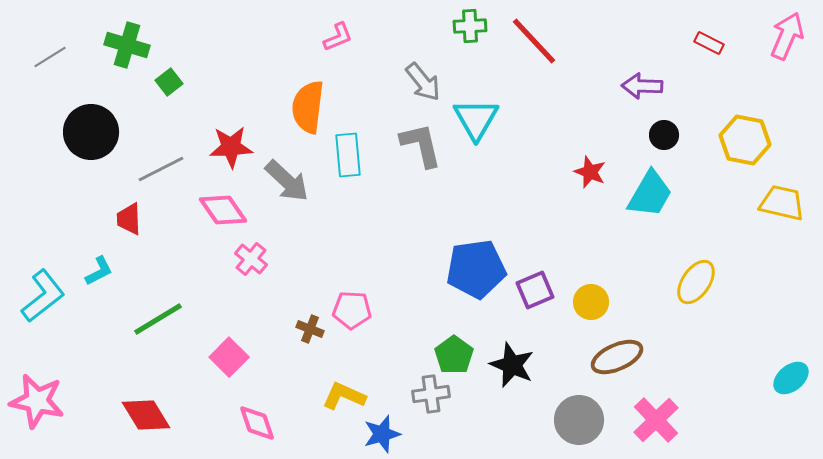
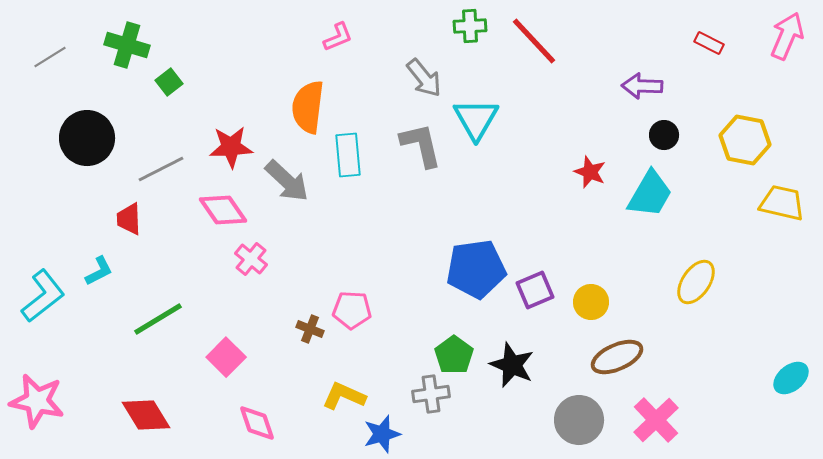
gray arrow at (423, 82): moved 1 px right, 4 px up
black circle at (91, 132): moved 4 px left, 6 px down
pink square at (229, 357): moved 3 px left
